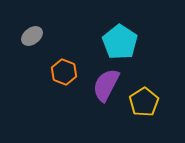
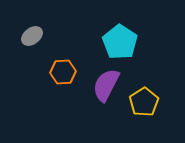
orange hexagon: moved 1 px left; rotated 25 degrees counterclockwise
